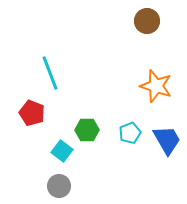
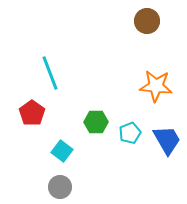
orange star: rotated 12 degrees counterclockwise
red pentagon: rotated 15 degrees clockwise
green hexagon: moved 9 px right, 8 px up
gray circle: moved 1 px right, 1 px down
